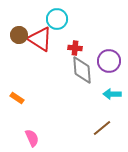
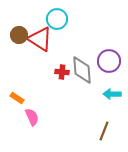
red cross: moved 13 px left, 24 px down
brown line: moved 2 px right, 3 px down; rotated 30 degrees counterclockwise
pink semicircle: moved 21 px up
